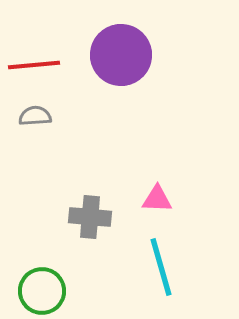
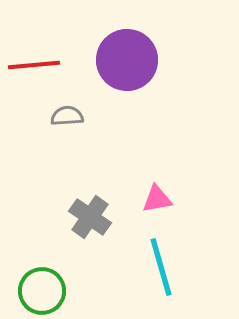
purple circle: moved 6 px right, 5 px down
gray semicircle: moved 32 px right
pink triangle: rotated 12 degrees counterclockwise
gray cross: rotated 30 degrees clockwise
